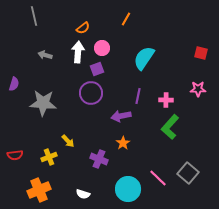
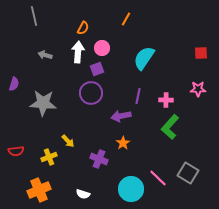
orange semicircle: rotated 24 degrees counterclockwise
red square: rotated 16 degrees counterclockwise
red semicircle: moved 1 px right, 4 px up
gray square: rotated 10 degrees counterclockwise
cyan circle: moved 3 px right
